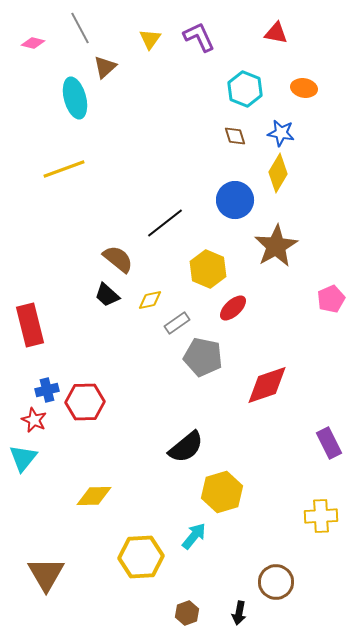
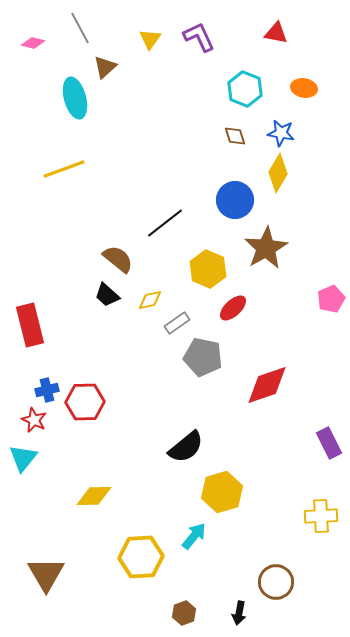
brown star at (276, 246): moved 10 px left, 2 px down
brown hexagon at (187, 613): moved 3 px left
